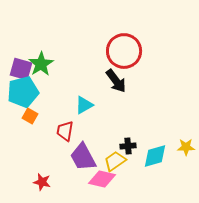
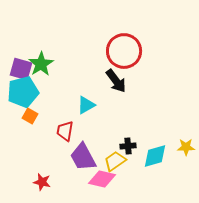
cyan triangle: moved 2 px right
